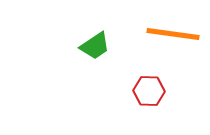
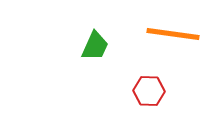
green trapezoid: rotated 32 degrees counterclockwise
